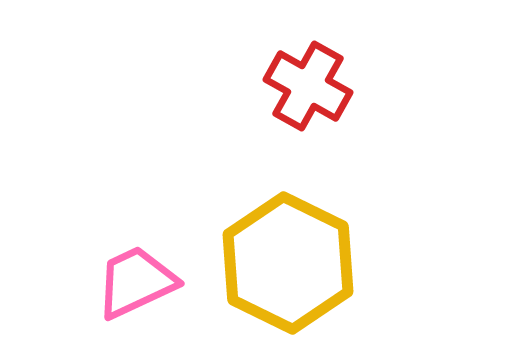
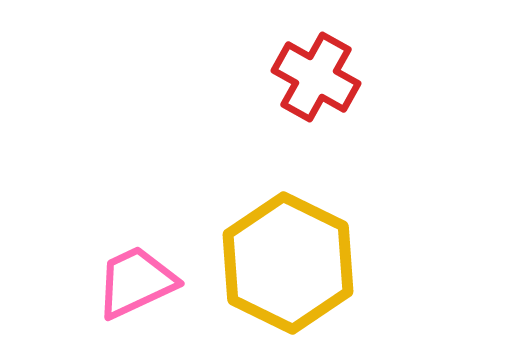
red cross: moved 8 px right, 9 px up
